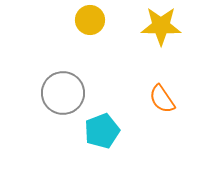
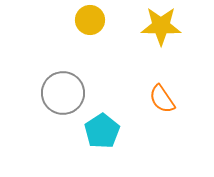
cyan pentagon: rotated 12 degrees counterclockwise
